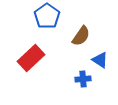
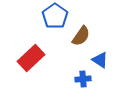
blue pentagon: moved 8 px right
